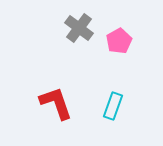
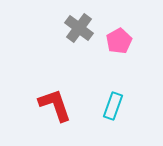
red L-shape: moved 1 px left, 2 px down
